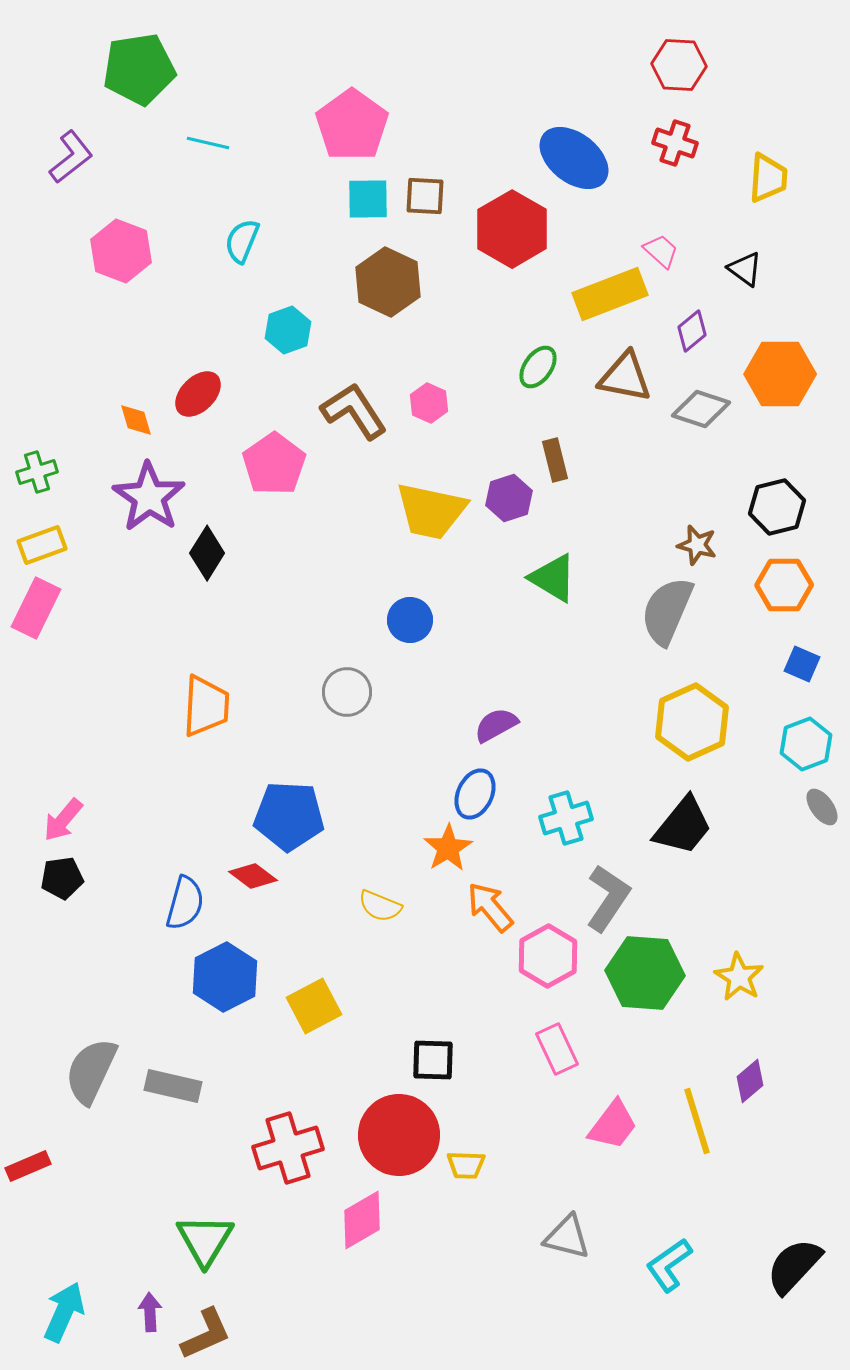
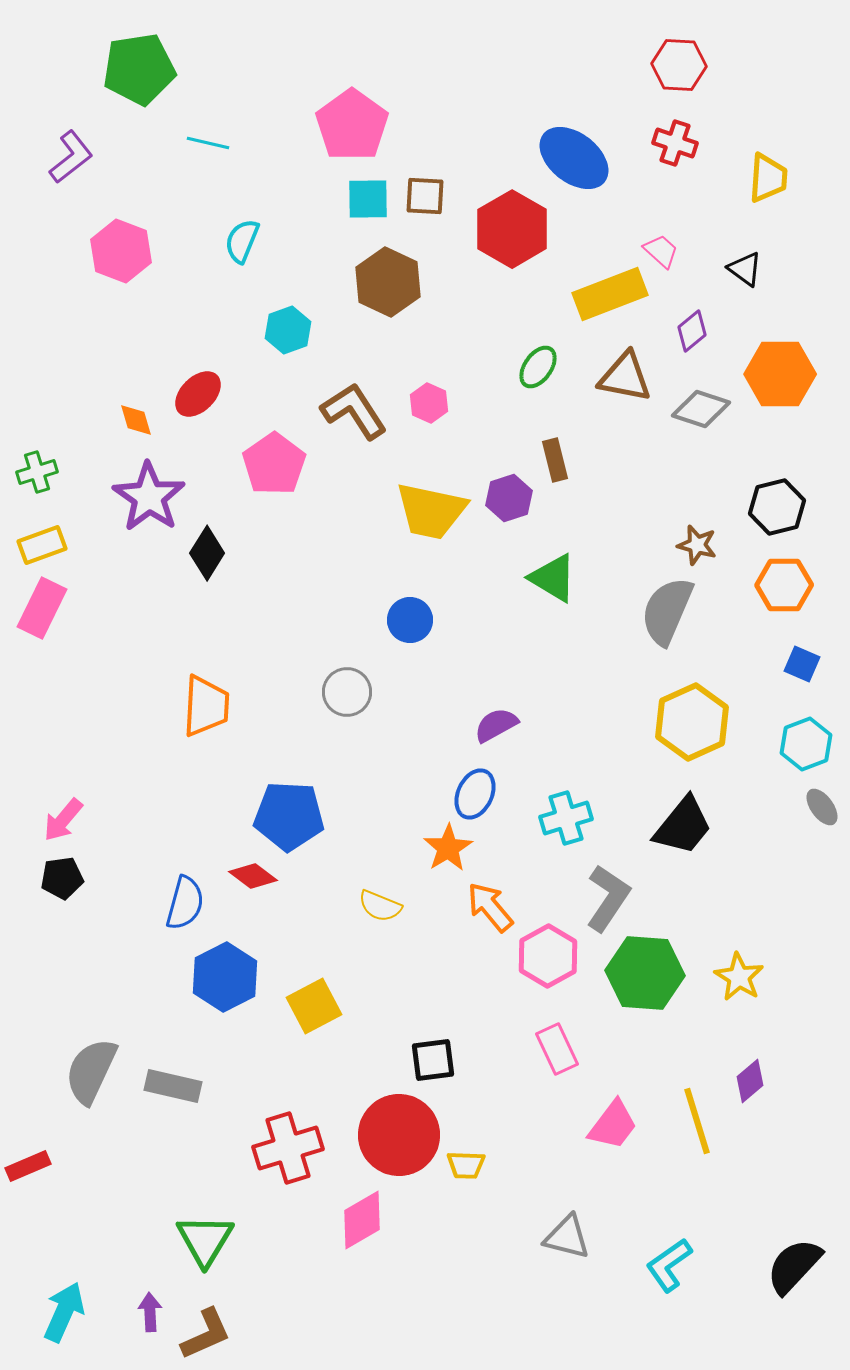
pink rectangle at (36, 608): moved 6 px right
black square at (433, 1060): rotated 9 degrees counterclockwise
